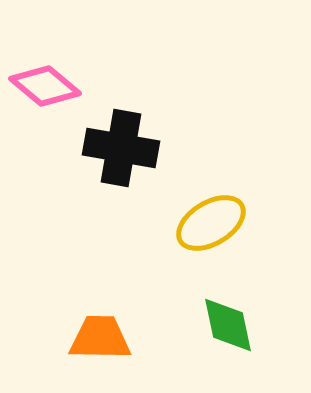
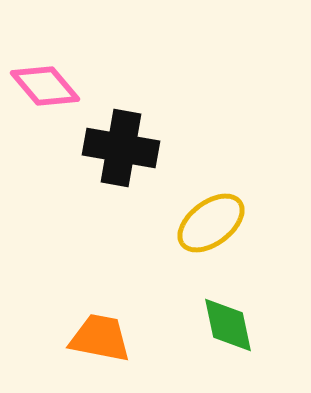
pink diamond: rotated 10 degrees clockwise
yellow ellipse: rotated 6 degrees counterclockwise
orange trapezoid: rotated 10 degrees clockwise
